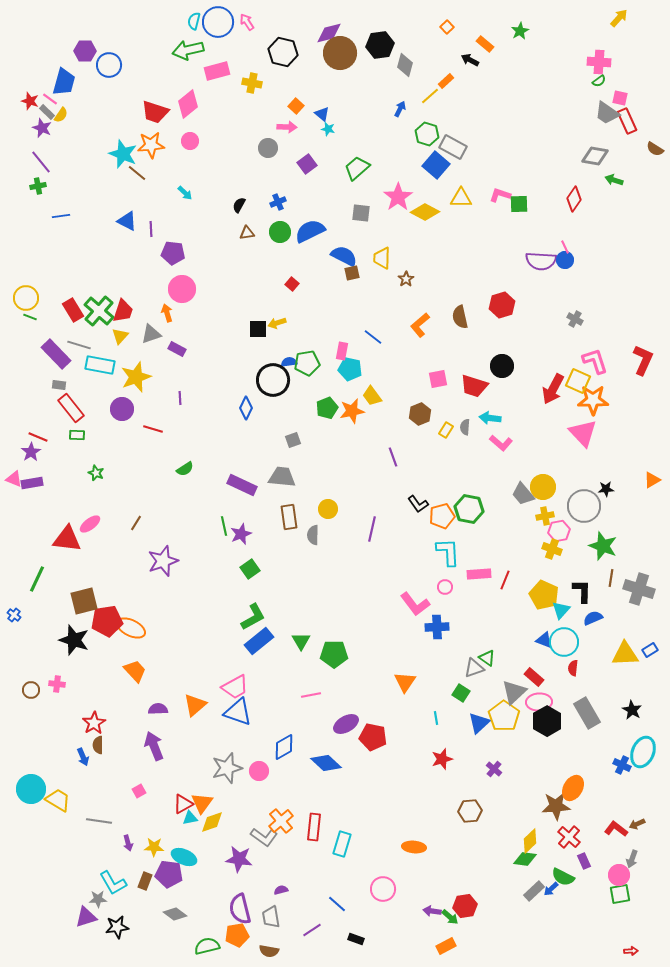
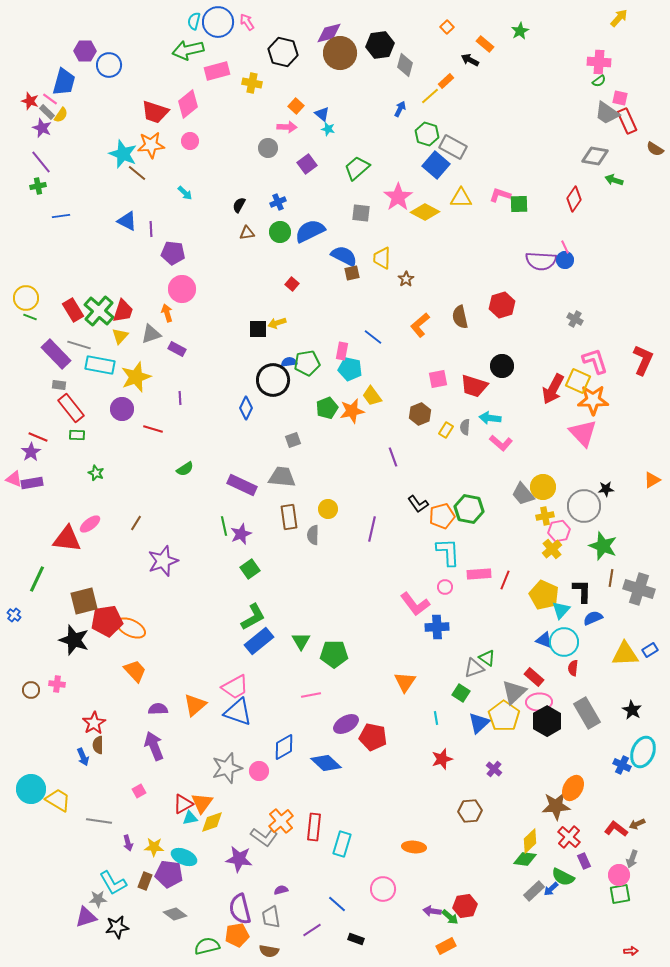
yellow cross at (552, 549): rotated 30 degrees clockwise
